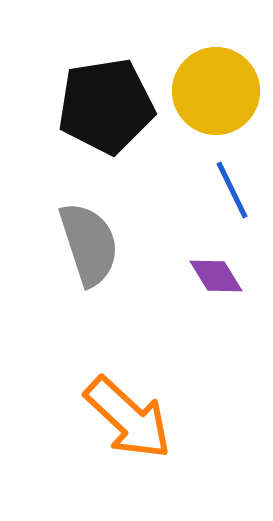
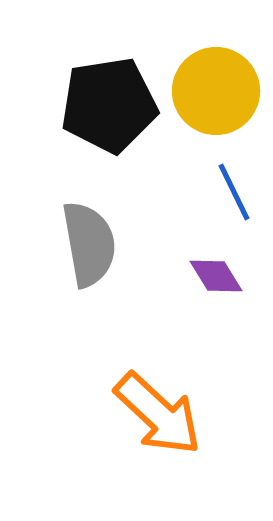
black pentagon: moved 3 px right, 1 px up
blue line: moved 2 px right, 2 px down
gray semicircle: rotated 8 degrees clockwise
orange arrow: moved 30 px right, 4 px up
